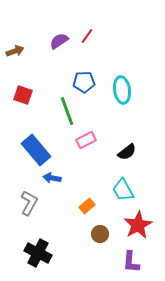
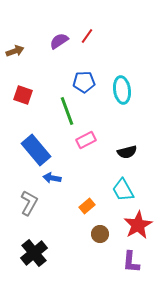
black semicircle: rotated 24 degrees clockwise
black cross: moved 4 px left; rotated 24 degrees clockwise
